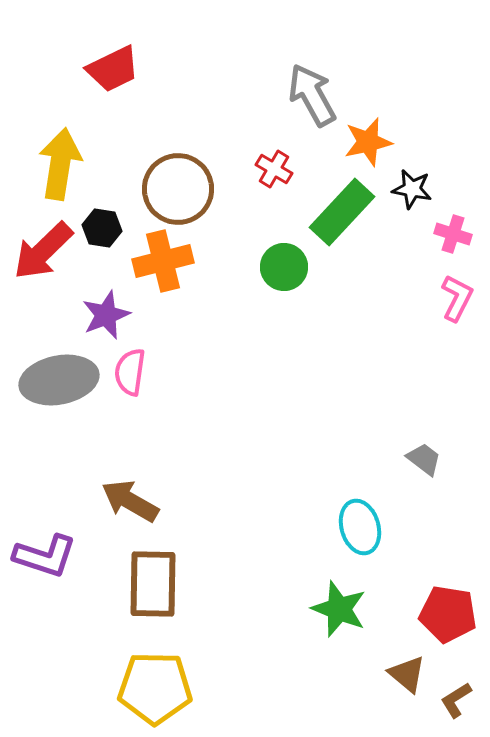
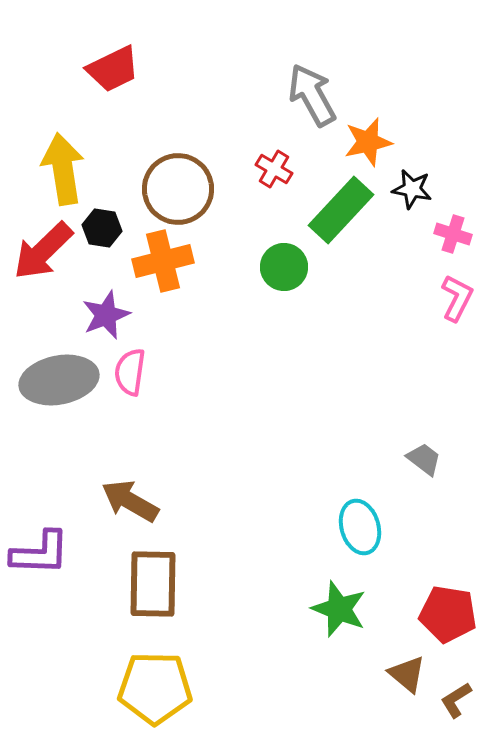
yellow arrow: moved 3 px right, 5 px down; rotated 18 degrees counterclockwise
green rectangle: moved 1 px left, 2 px up
purple L-shape: moved 5 px left, 3 px up; rotated 16 degrees counterclockwise
